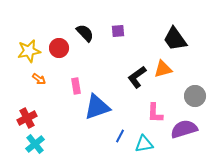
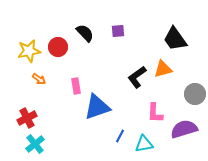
red circle: moved 1 px left, 1 px up
gray circle: moved 2 px up
